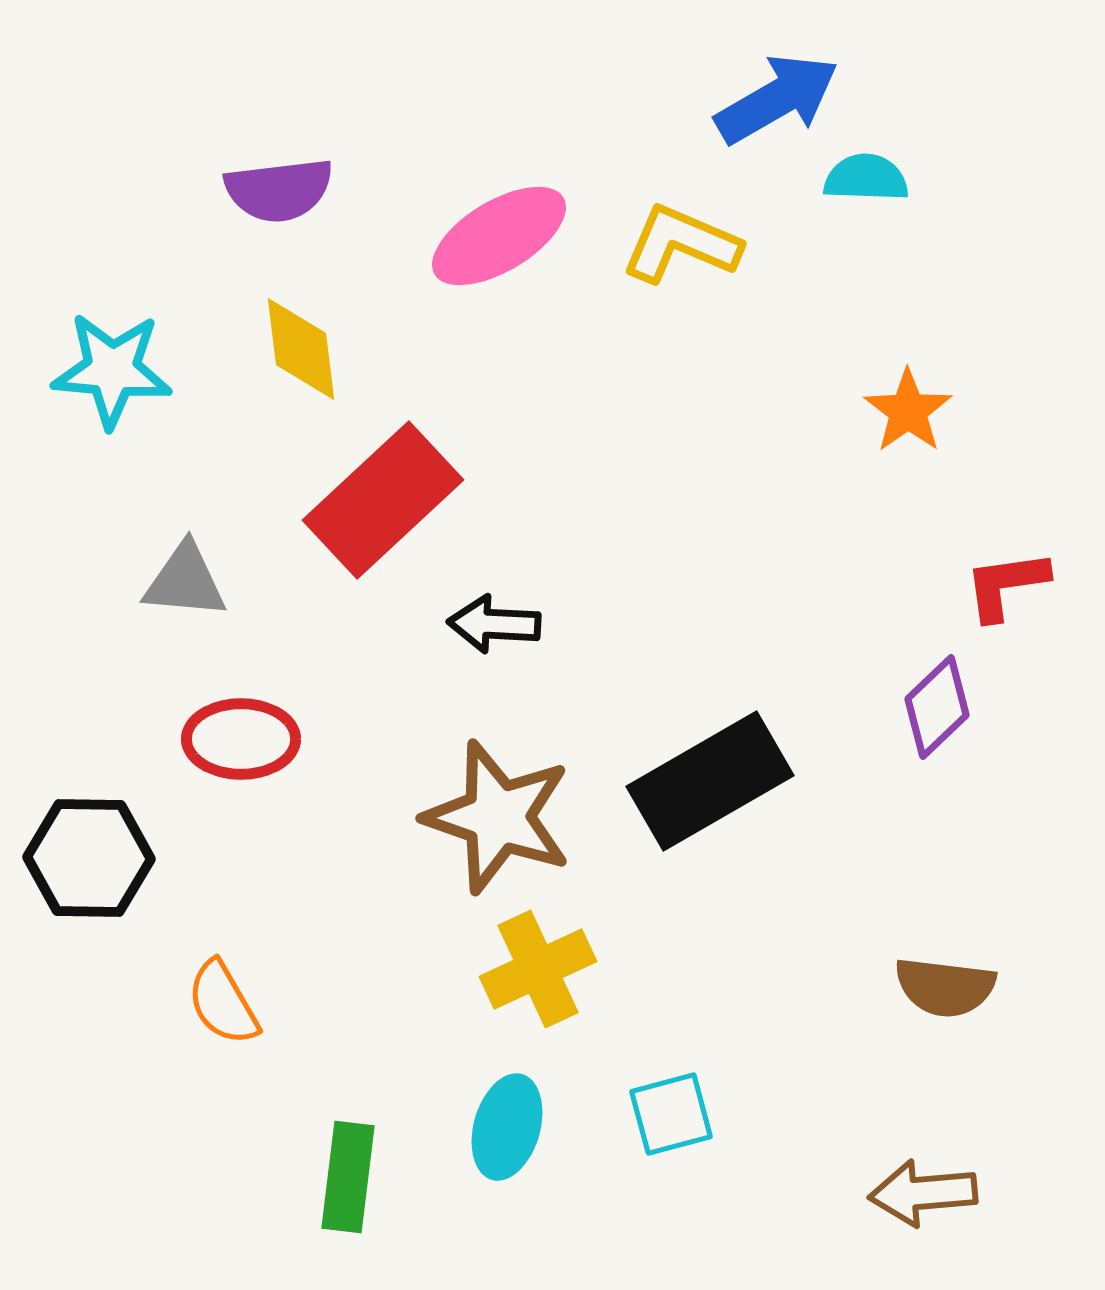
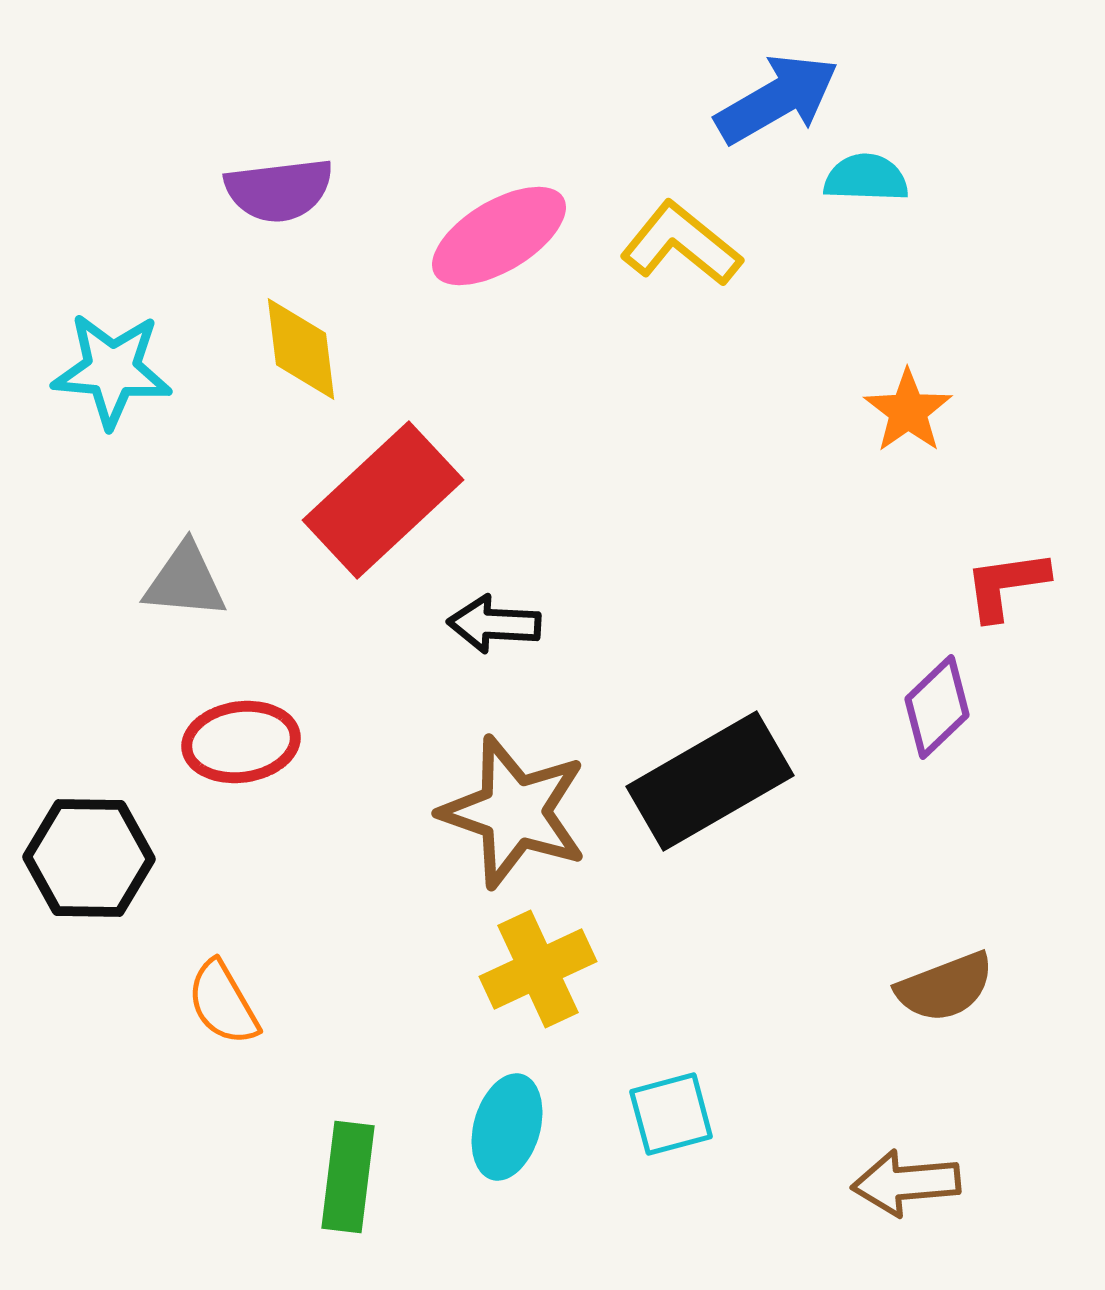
yellow L-shape: rotated 16 degrees clockwise
red ellipse: moved 3 px down; rotated 8 degrees counterclockwise
brown star: moved 16 px right, 5 px up
brown semicircle: rotated 28 degrees counterclockwise
brown arrow: moved 17 px left, 10 px up
